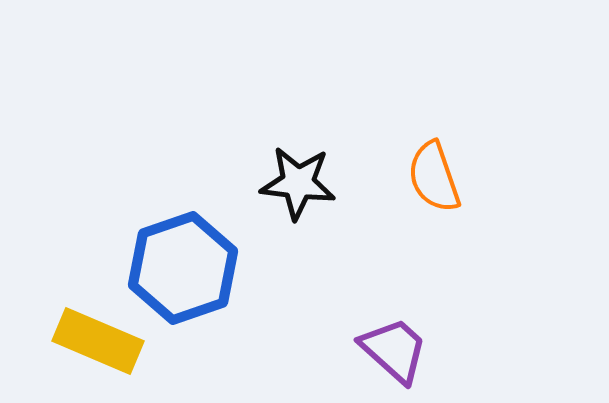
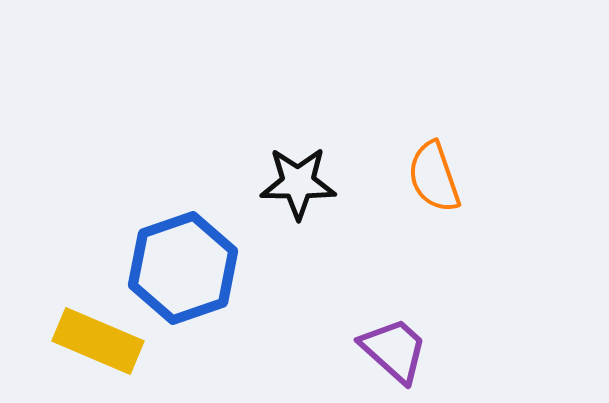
black star: rotated 6 degrees counterclockwise
